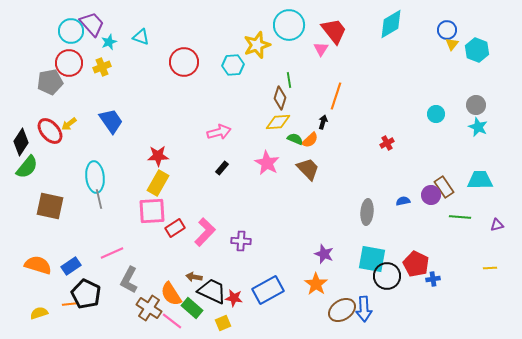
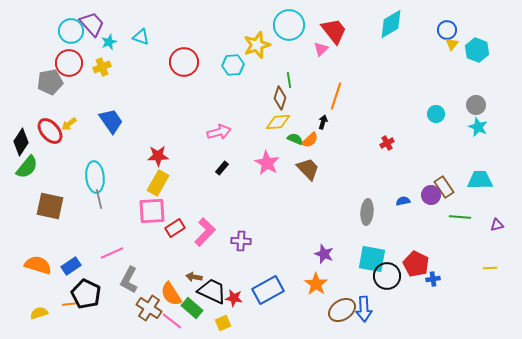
pink triangle at (321, 49): rotated 14 degrees clockwise
